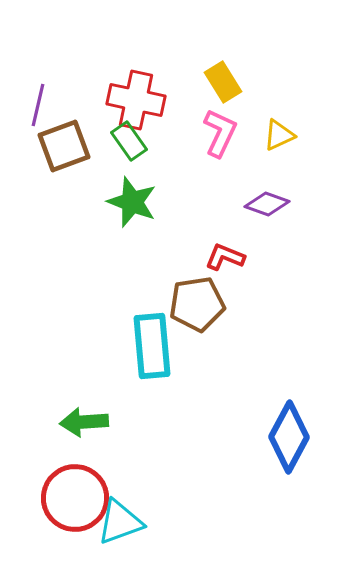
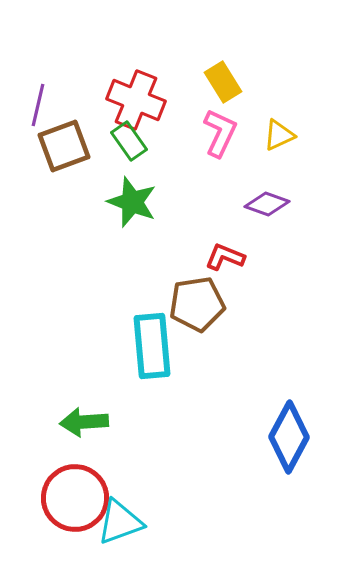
red cross: rotated 10 degrees clockwise
